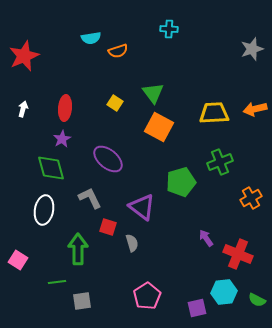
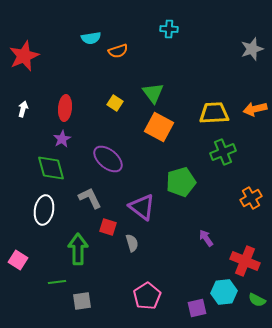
green cross: moved 3 px right, 10 px up
red cross: moved 7 px right, 7 px down
